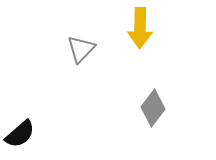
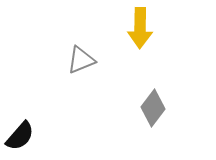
gray triangle: moved 11 px down; rotated 24 degrees clockwise
black semicircle: moved 2 px down; rotated 8 degrees counterclockwise
